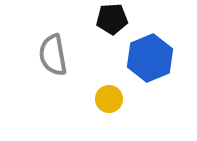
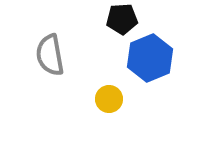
black pentagon: moved 10 px right
gray semicircle: moved 3 px left
